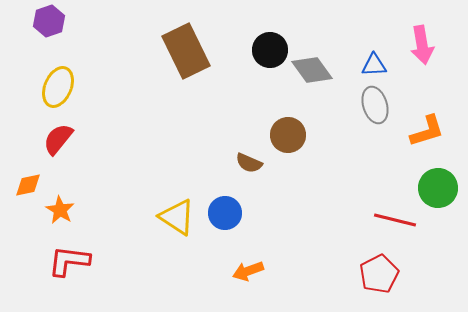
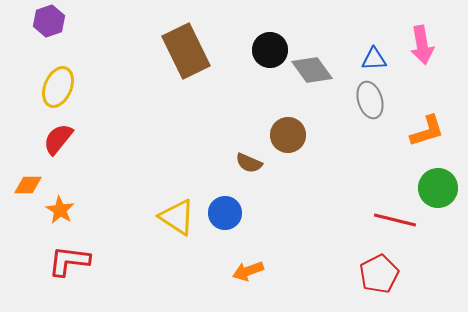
blue triangle: moved 6 px up
gray ellipse: moved 5 px left, 5 px up
orange diamond: rotated 12 degrees clockwise
